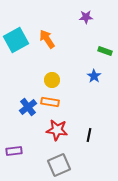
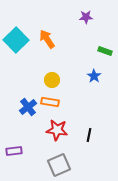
cyan square: rotated 15 degrees counterclockwise
